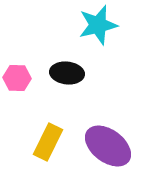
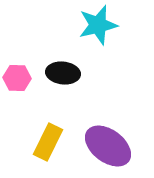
black ellipse: moved 4 px left
